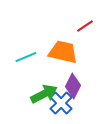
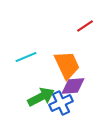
orange trapezoid: moved 4 px right, 13 px down; rotated 52 degrees clockwise
purple diamond: rotated 60 degrees clockwise
green arrow: moved 3 px left, 3 px down
blue cross: rotated 20 degrees clockwise
